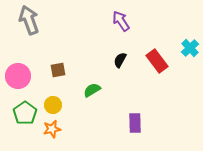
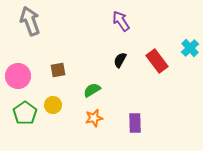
gray arrow: moved 1 px right, 1 px down
orange star: moved 42 px right, 11 px up
